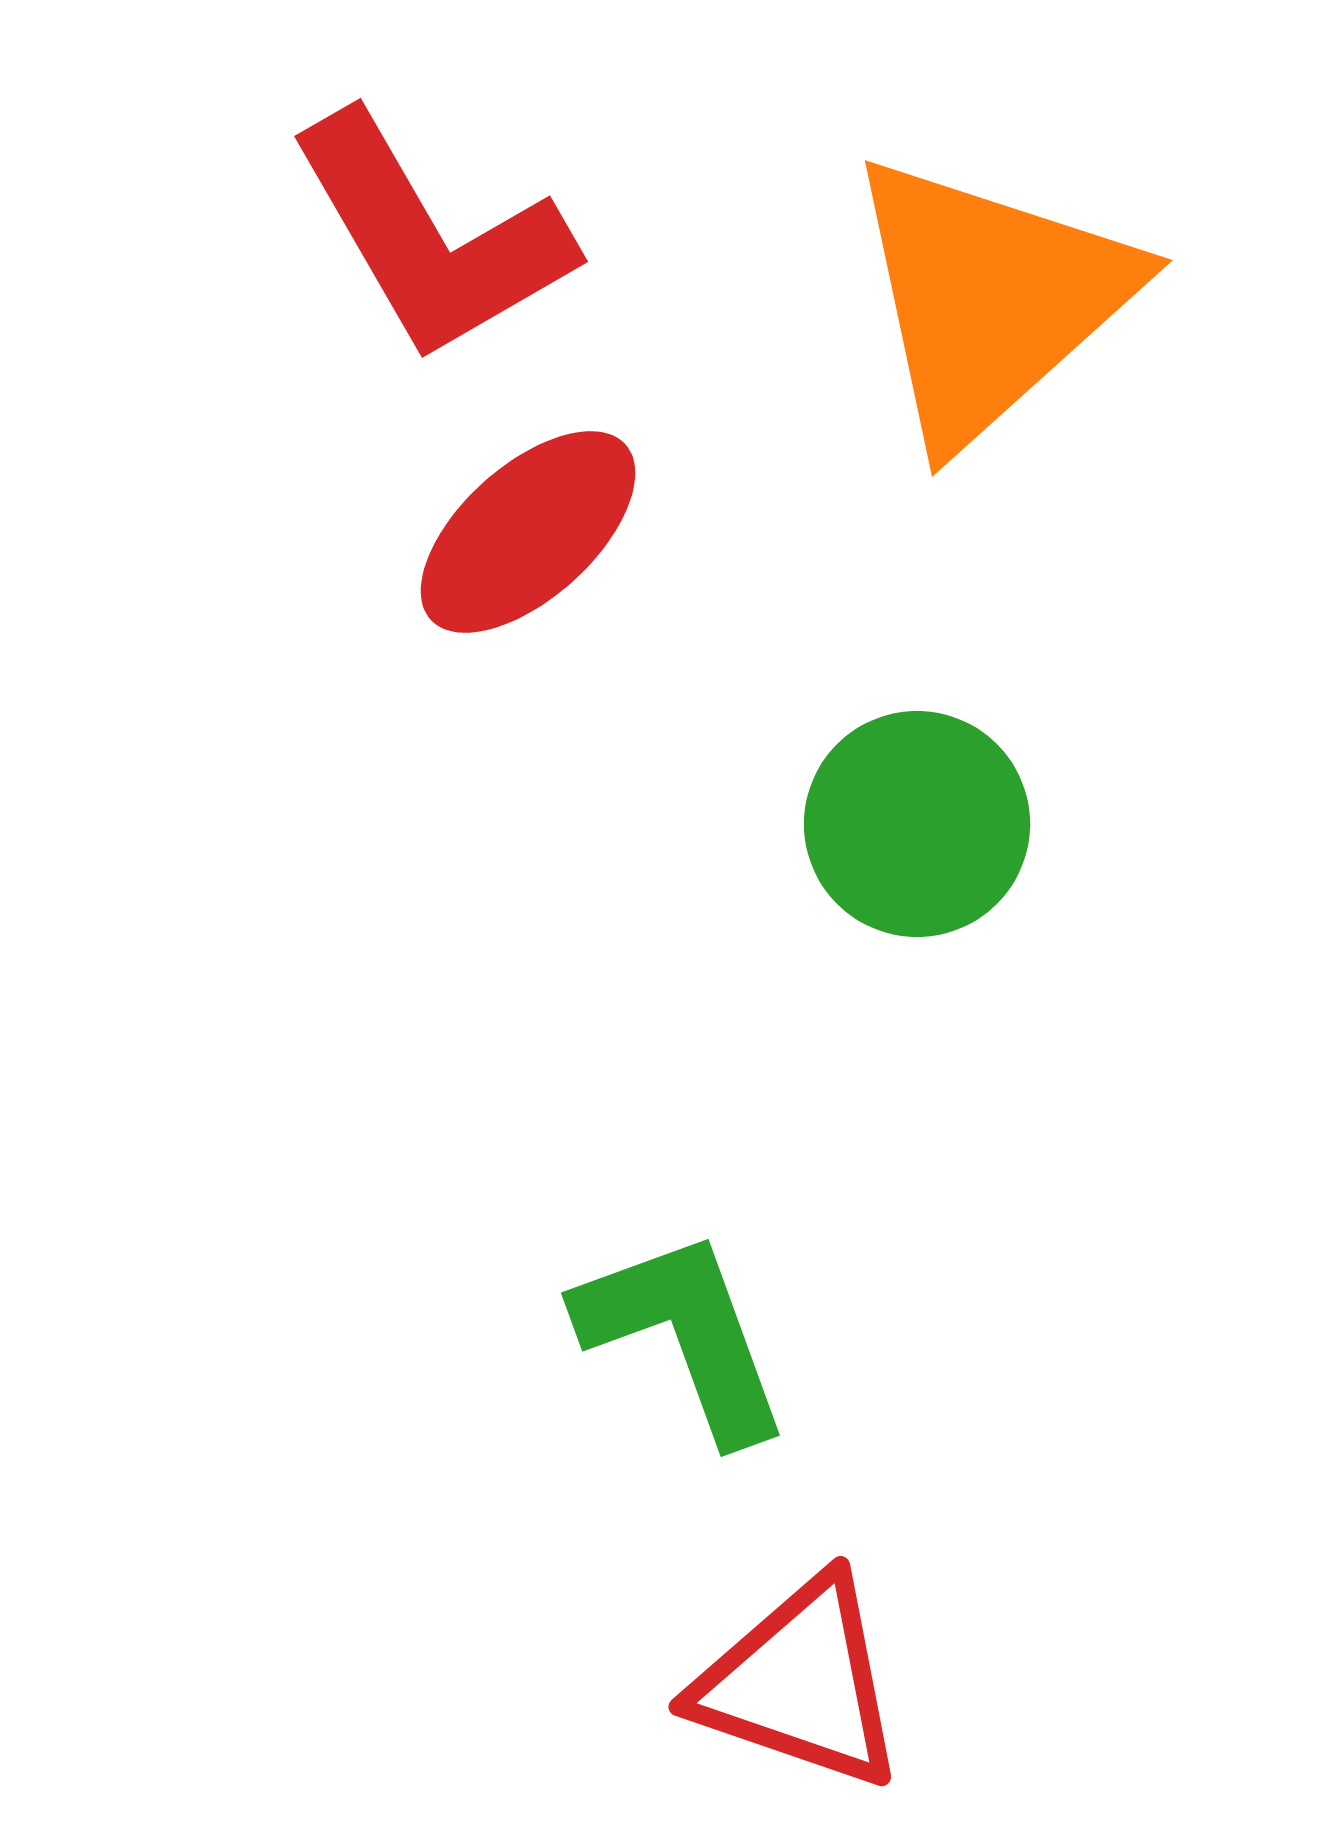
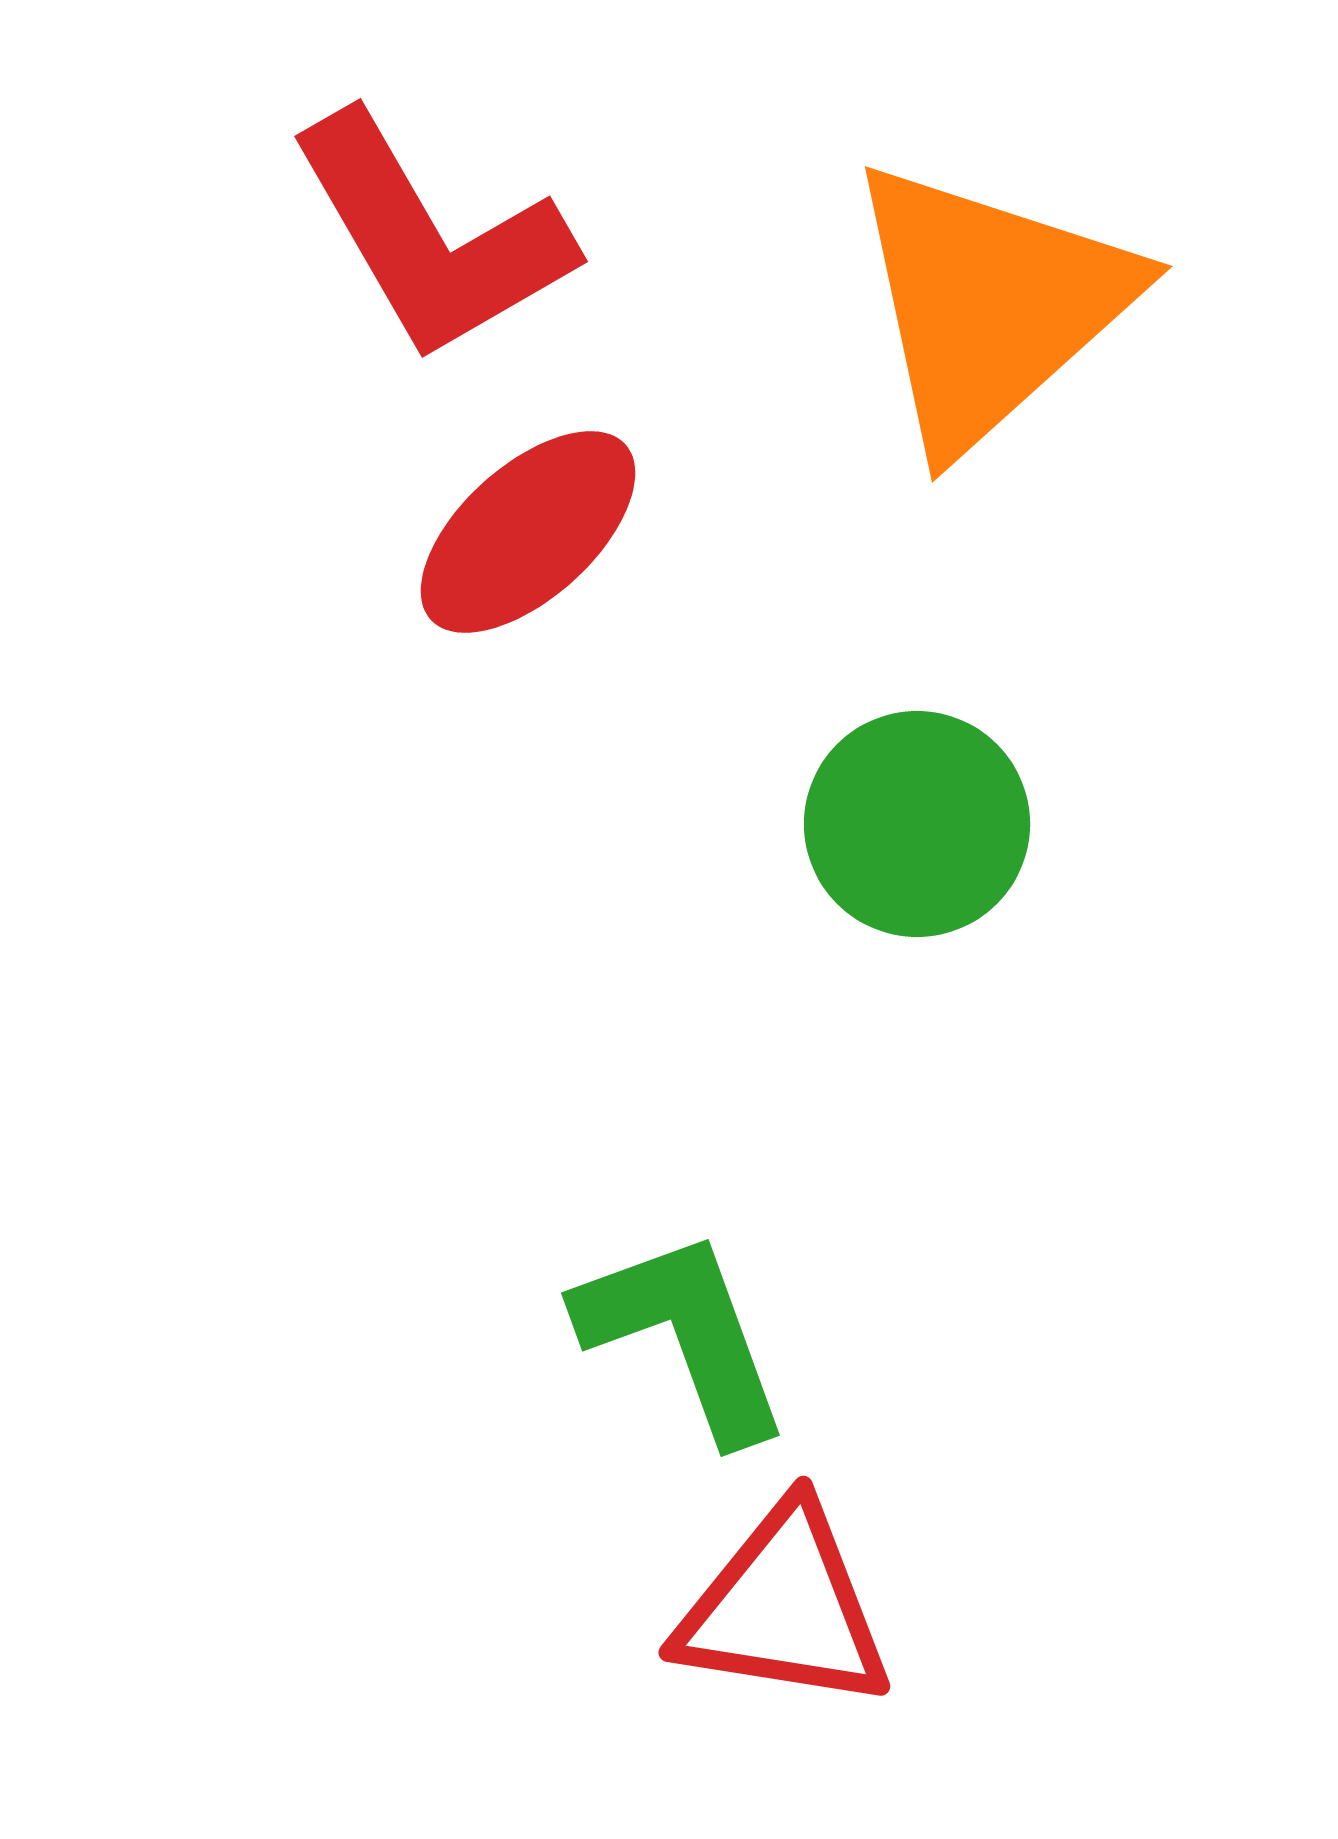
orange triangle: moved 6 px down
red triangle: moved 16 px left, 75 px up; rotated 10 degrees counterclockwise
